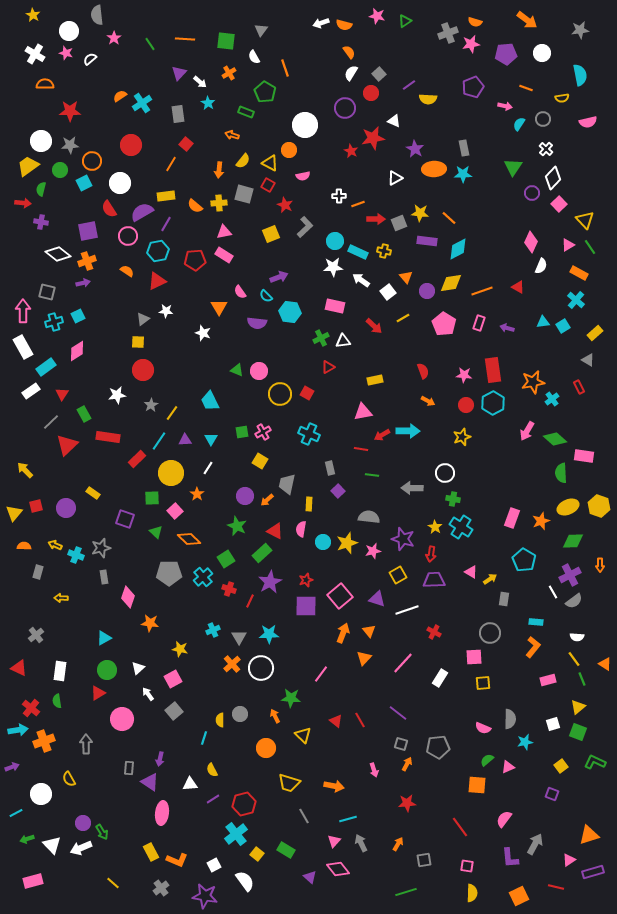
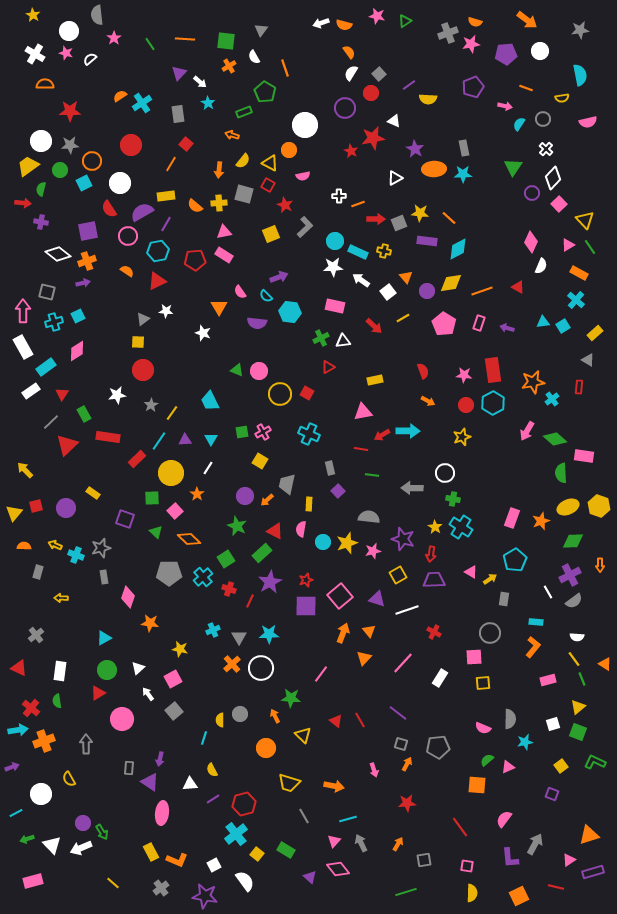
white circle at (542, 53): moved 2 px left, 2 px up
orange cross at (229, 73): moved 7 px up
green rectangle at (246, 112): moved 2 px left; rotated 42 degrees counterclockwise
red rectangle at (579, 387): rotated 32 degrees clockwise
cyan pentagon at (524, 560): moved 9 px left; rotated 10 degrees clockwise
white line at (553, 592): moved 5 px left
